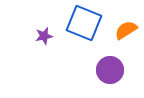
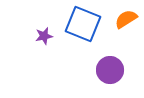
blue square: moved 1 px left, 1 px down
orange semicircle: moved 11 px up
